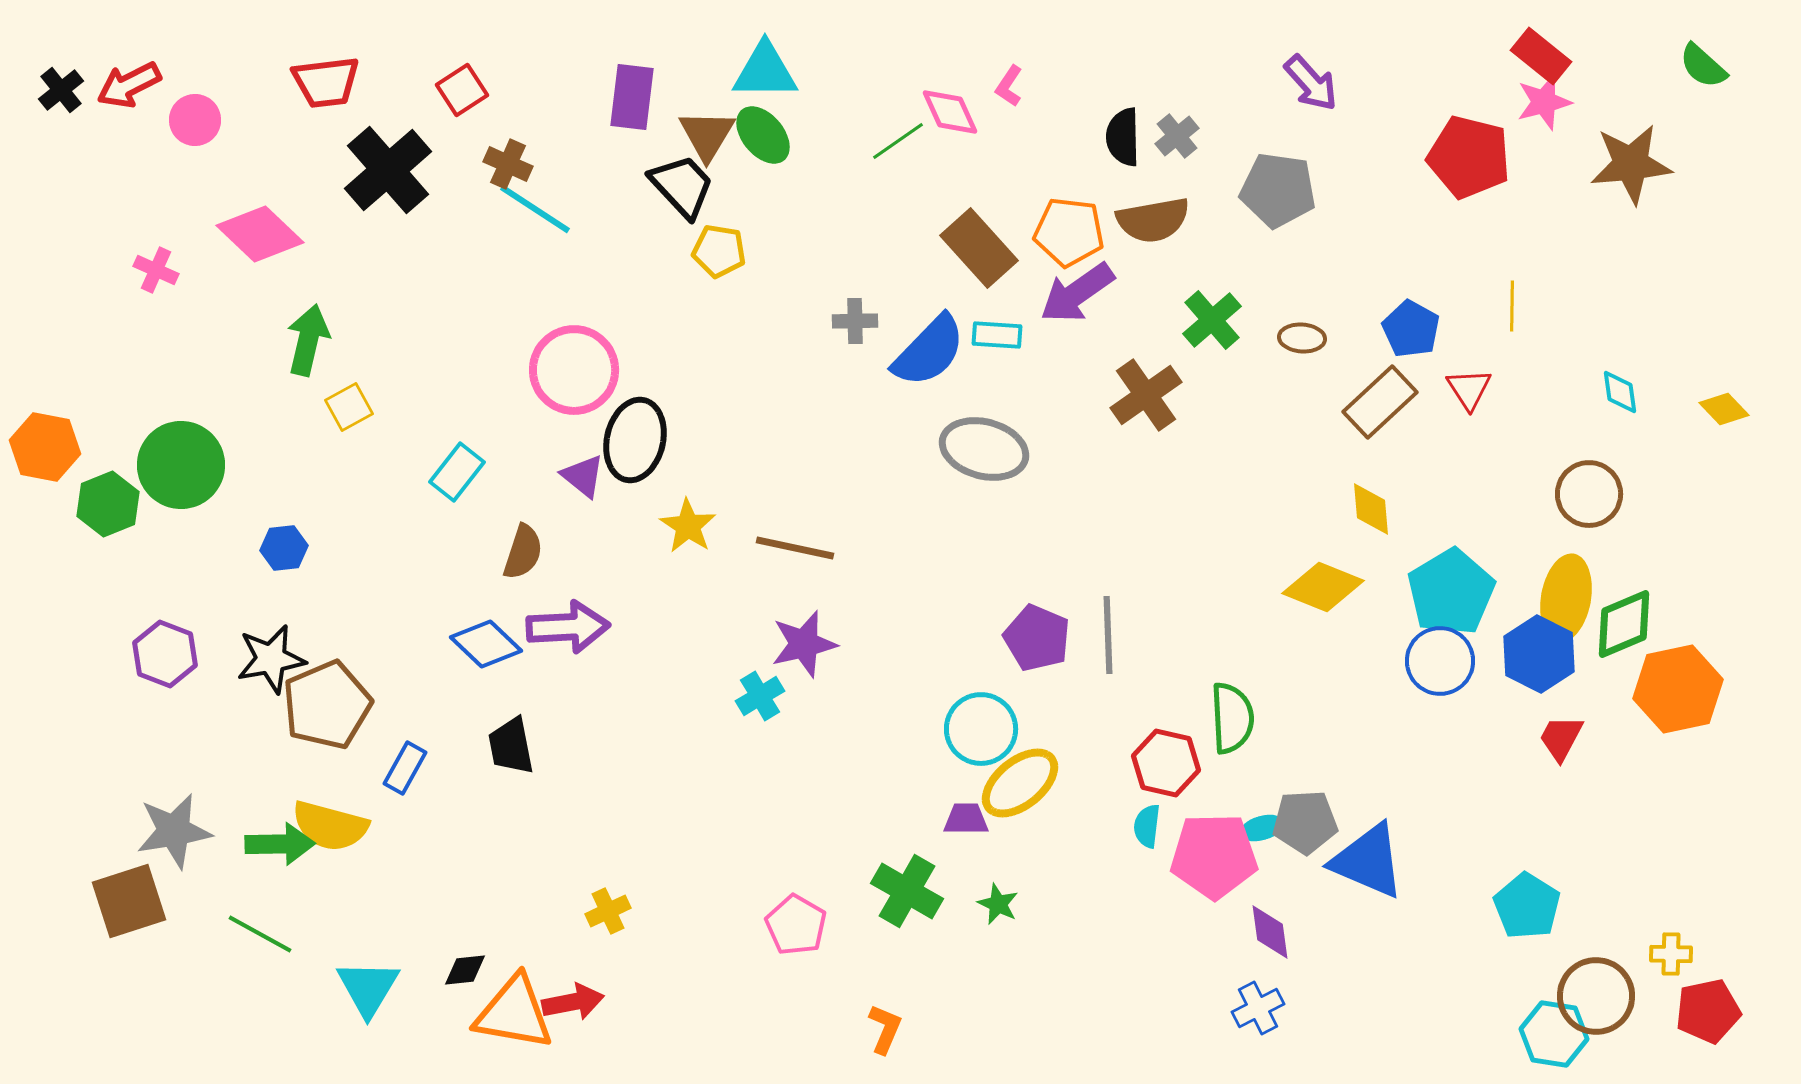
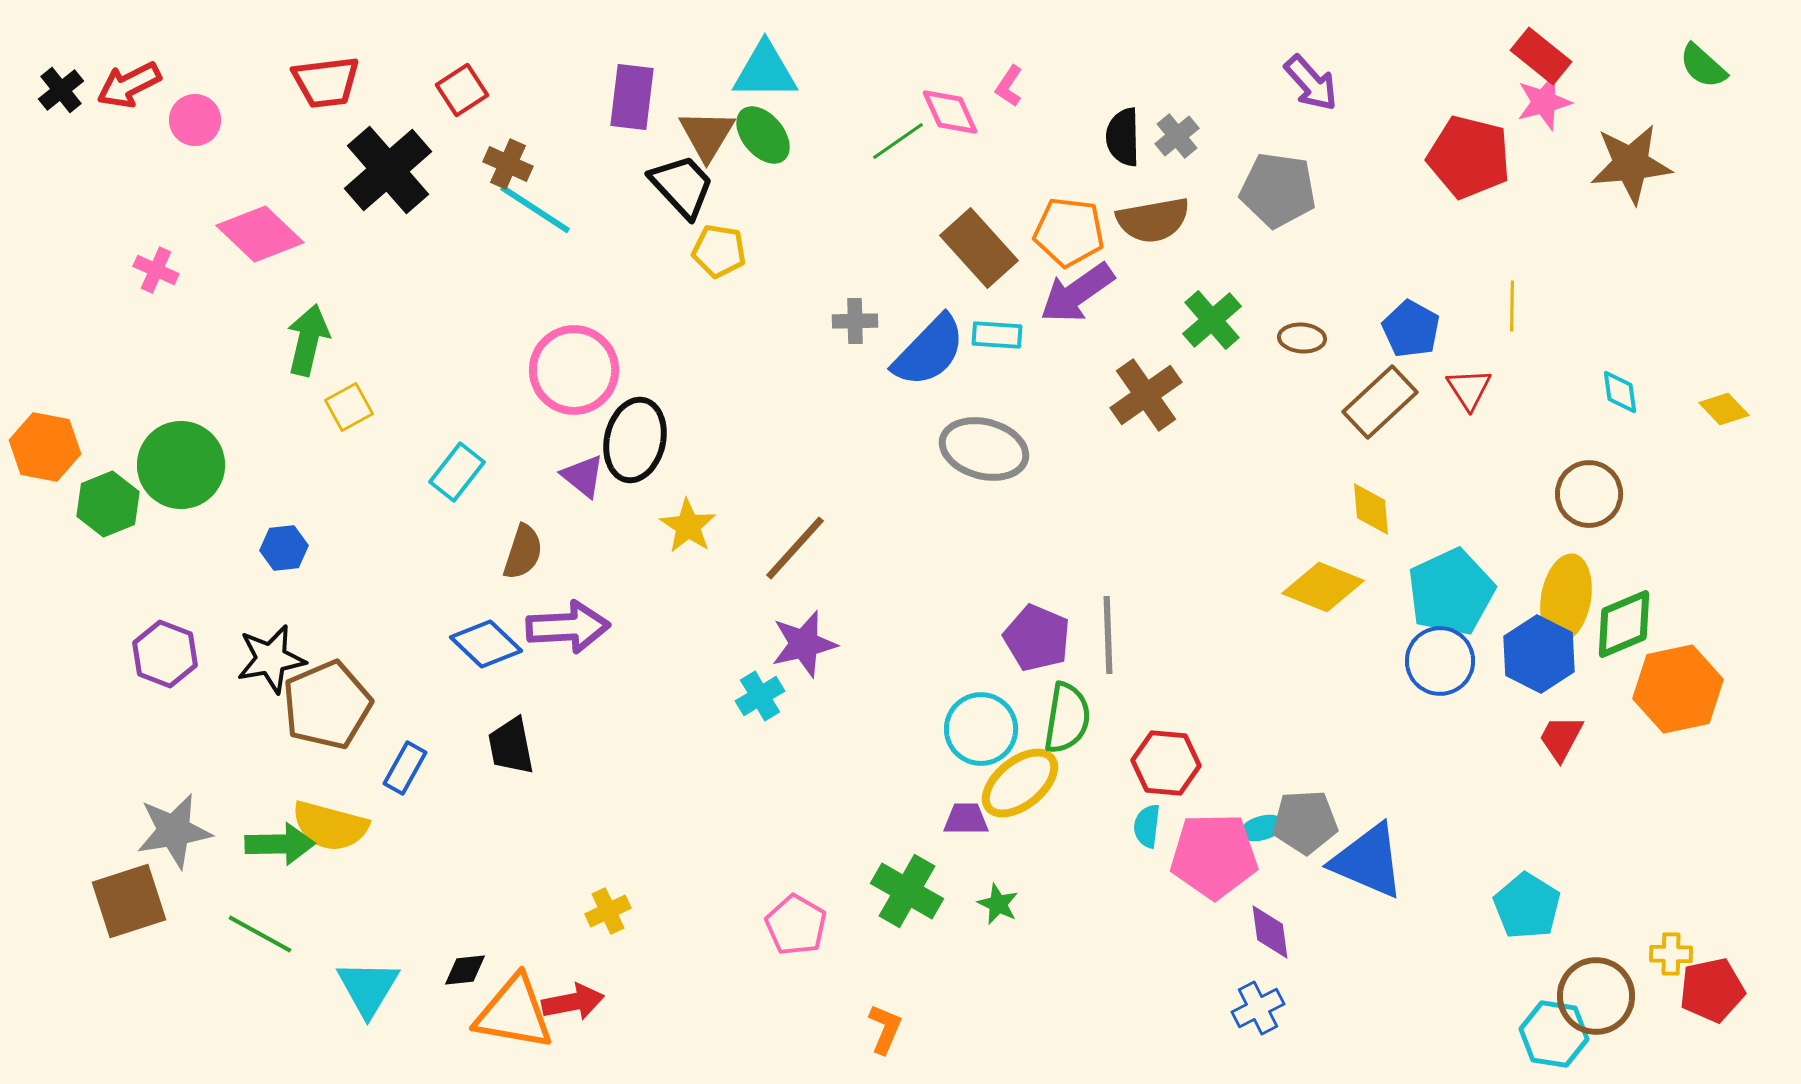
brown line at (795, 548): rotated 60 degrees counterclockwise
cyan pentagon at (1451, 592): rotated 6 degrees clockwise
green semicircle at (1232, 718): moved 165 px left; rotated 12 degrees clockwise
red hexagon at (1166, 763): rotated 8 degrees counterclockwise
red pentagon at (1708, 1011): moved 4 px right, 21 px up
